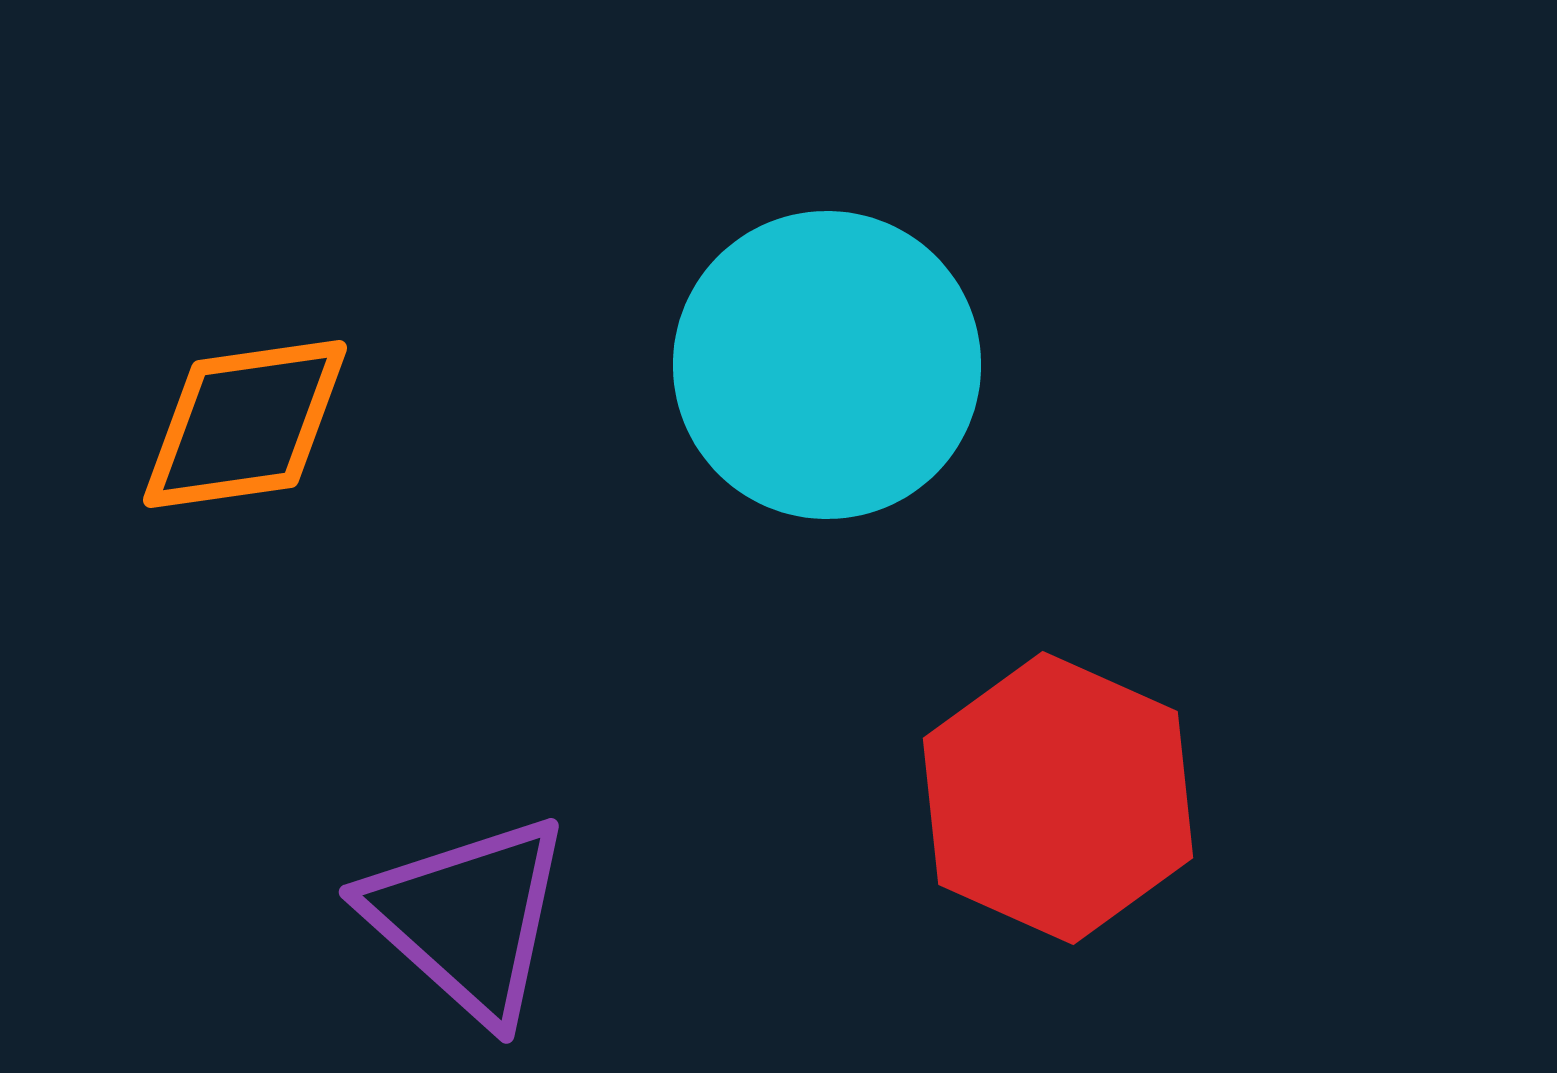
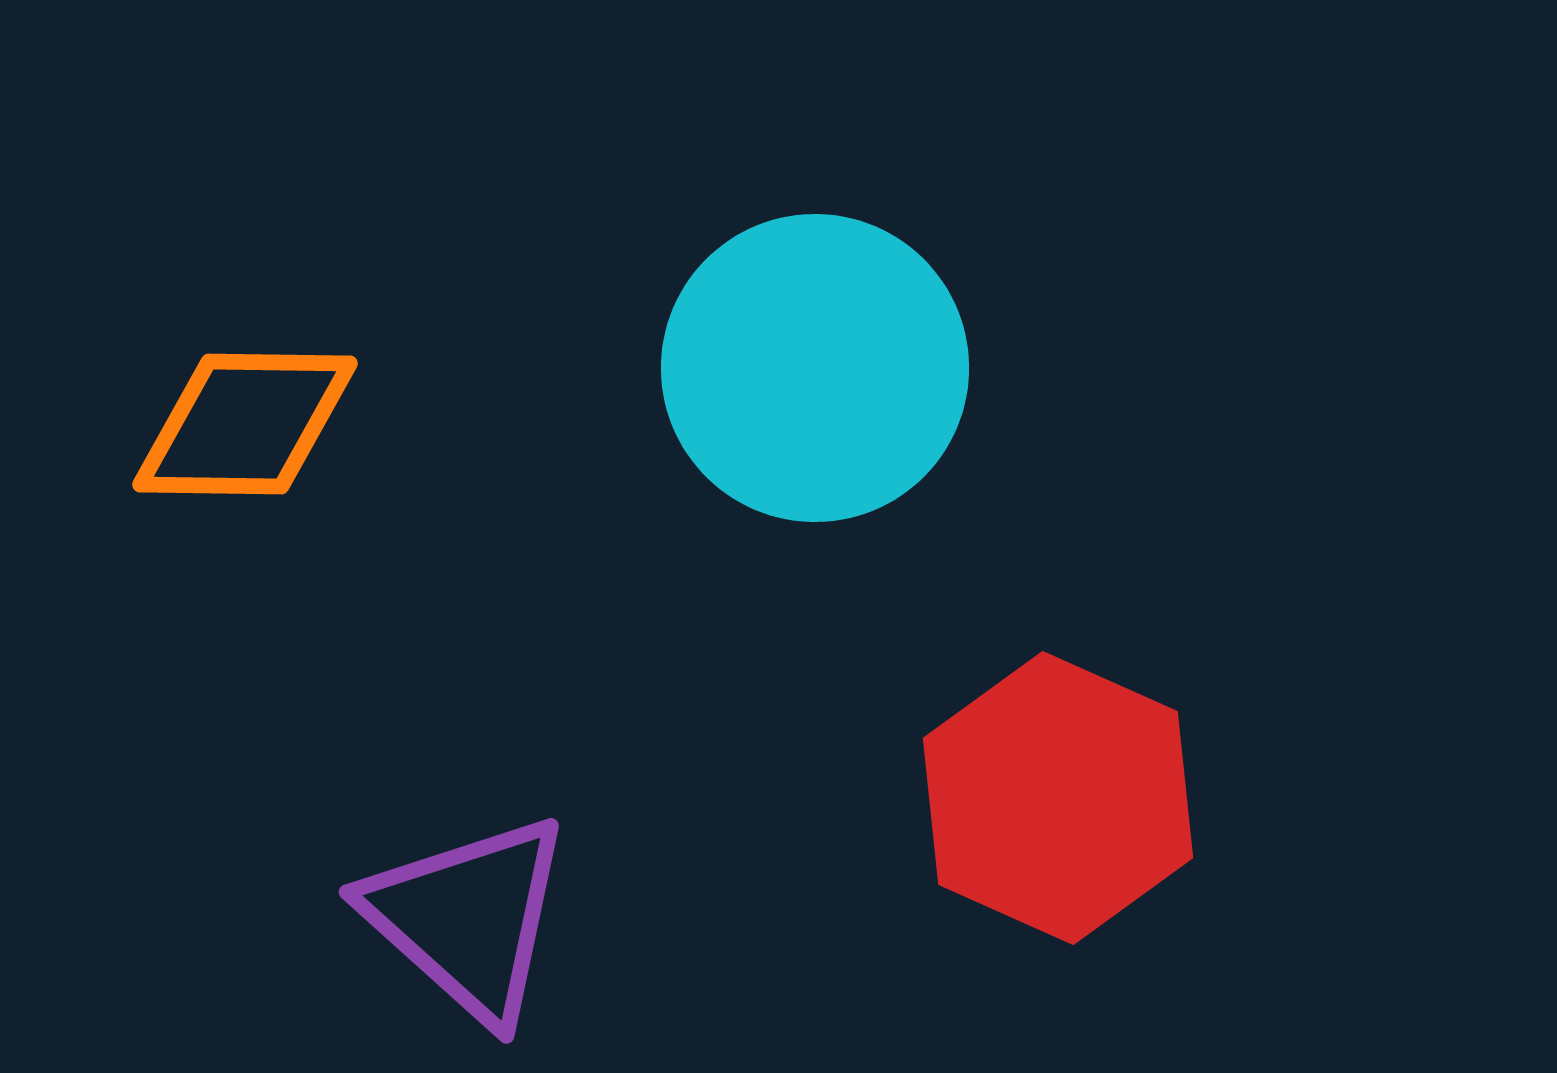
cyan circle: moved 12 px left, 3 px down
orange diamond: rotated 9 degrees clockwise
